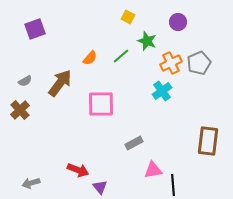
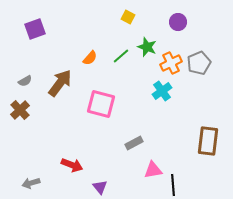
green star: moved 6 px down
pink square: rotated 16 degrees clockwise
red arrow: moved 6 px left, 5 px up
